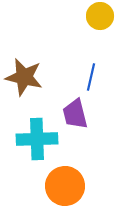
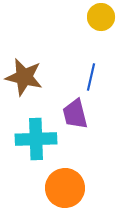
yellow circle: moved 1 px right, 1 px down
cyan cross: moved 1 px left
orange circle: moved 2 px down
